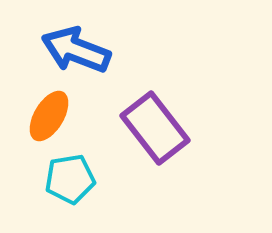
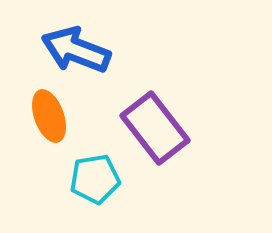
orange ellipse: rotated 51 degrees counterclockwise
cyan pentagon: moved 25 px right
